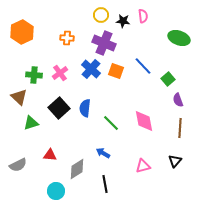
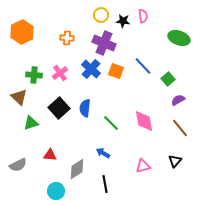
purple semicircle: rotated 80 degrees clockwise
brown line: rotated 42 degrees counterclockwise
